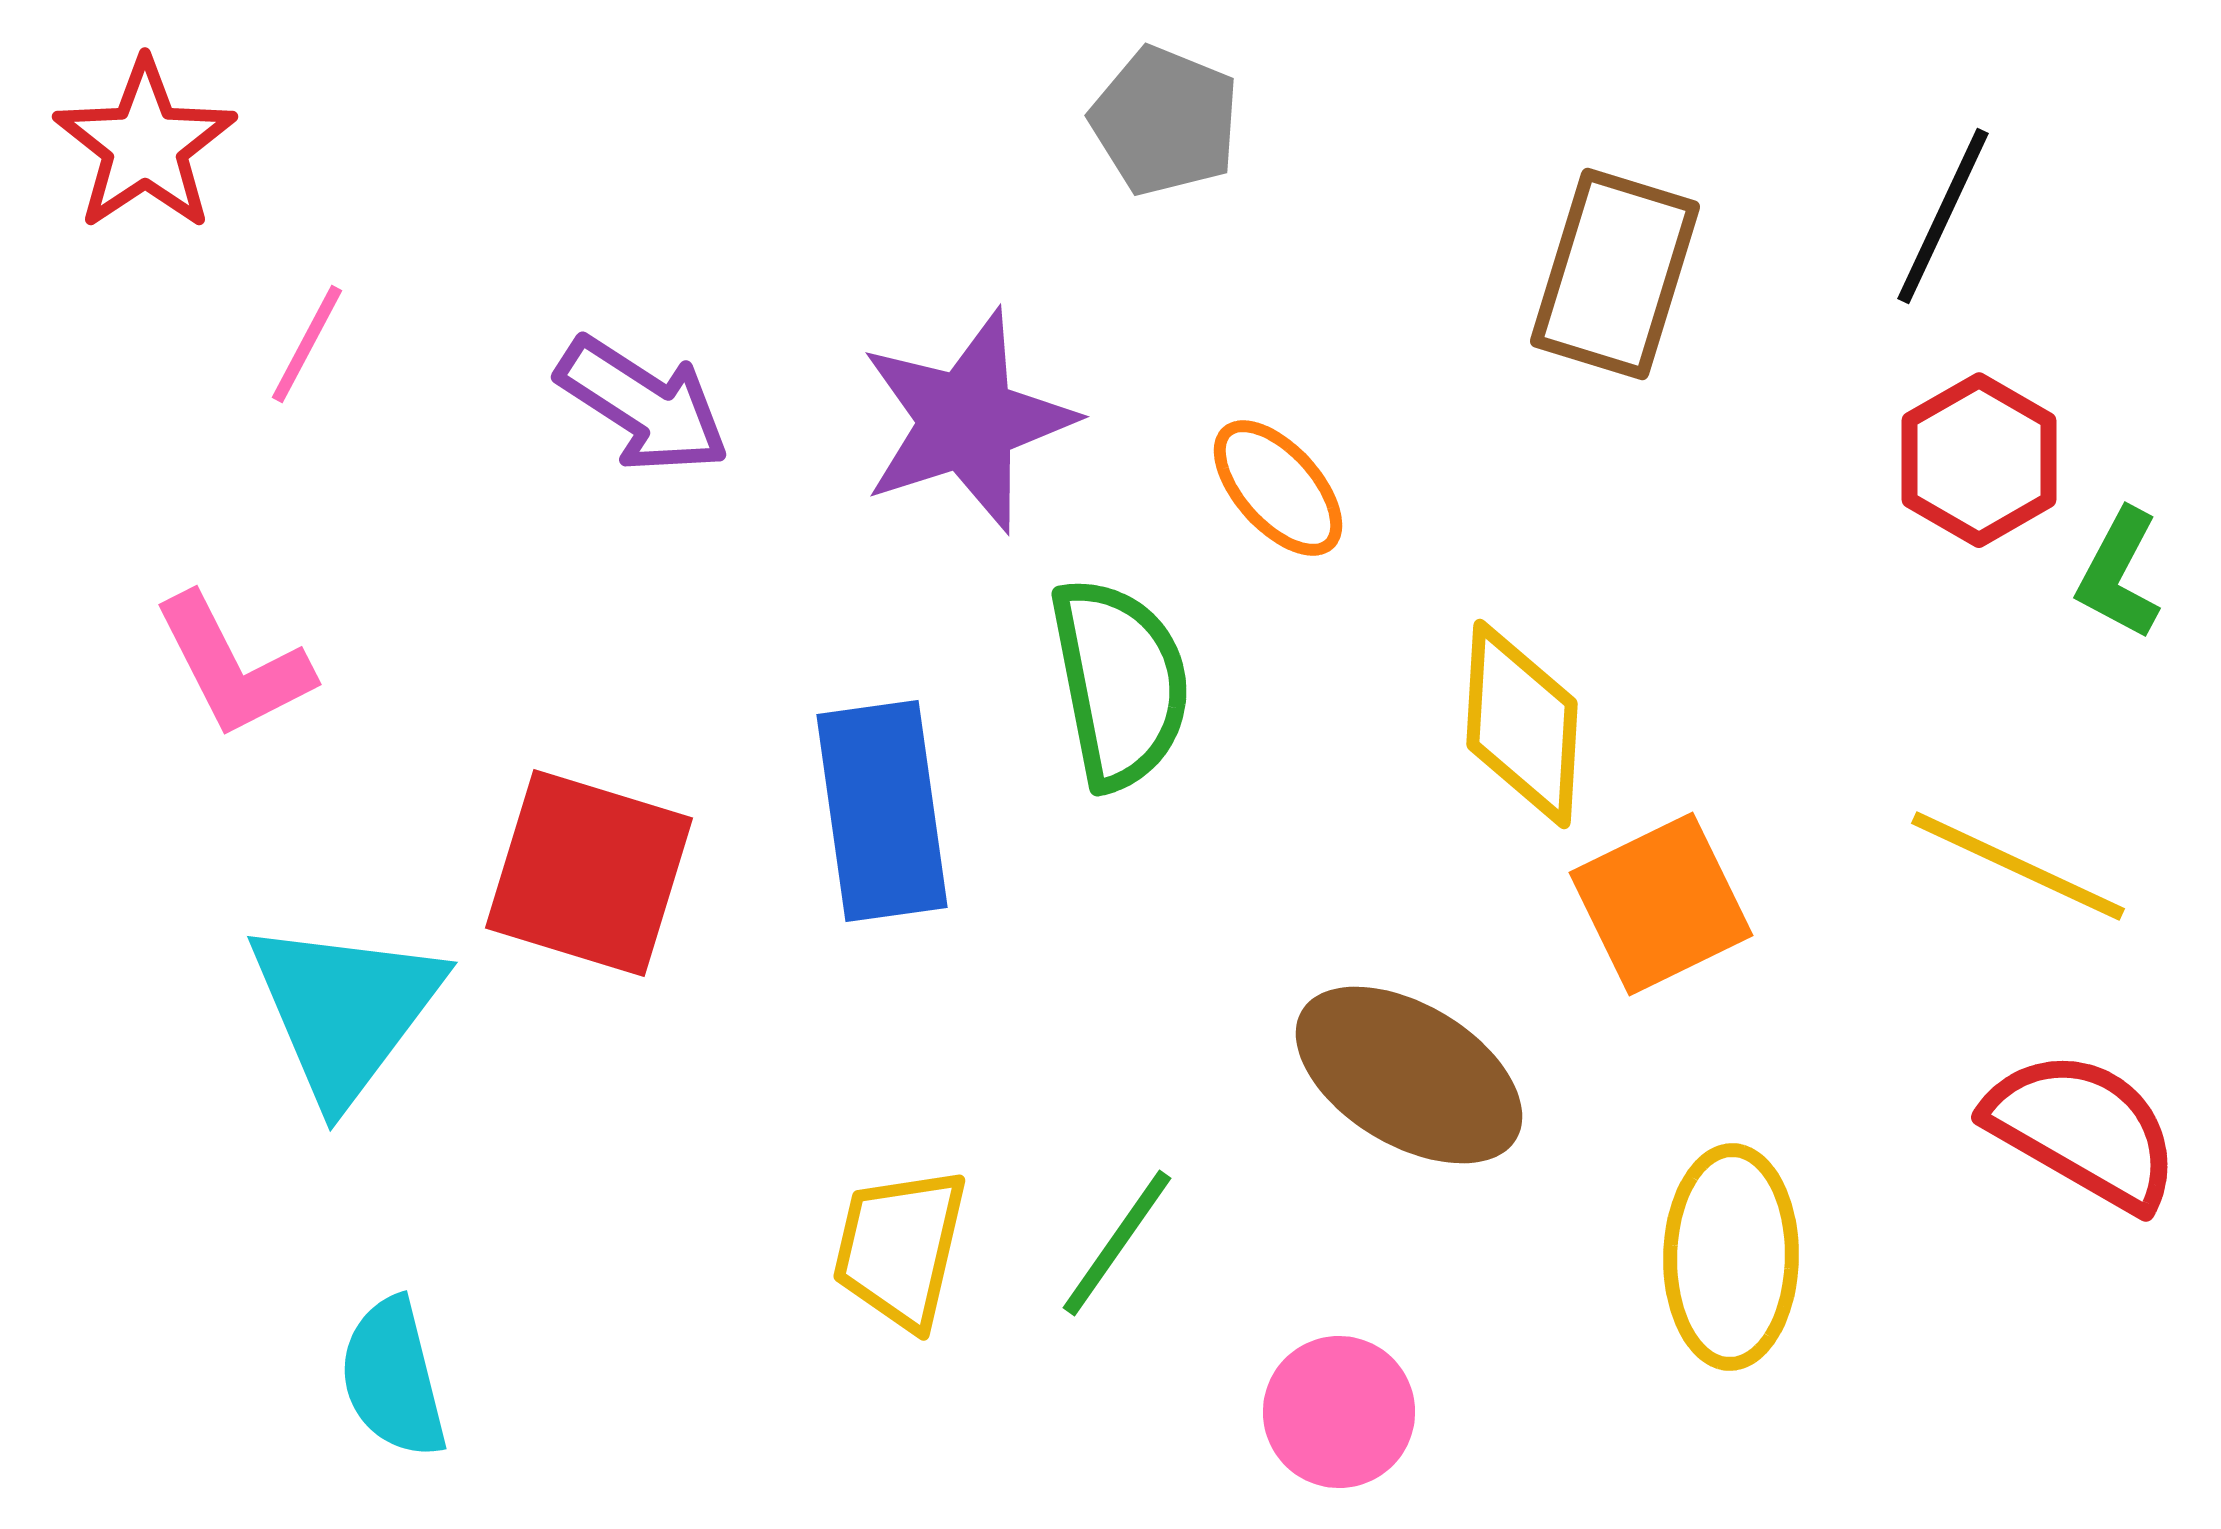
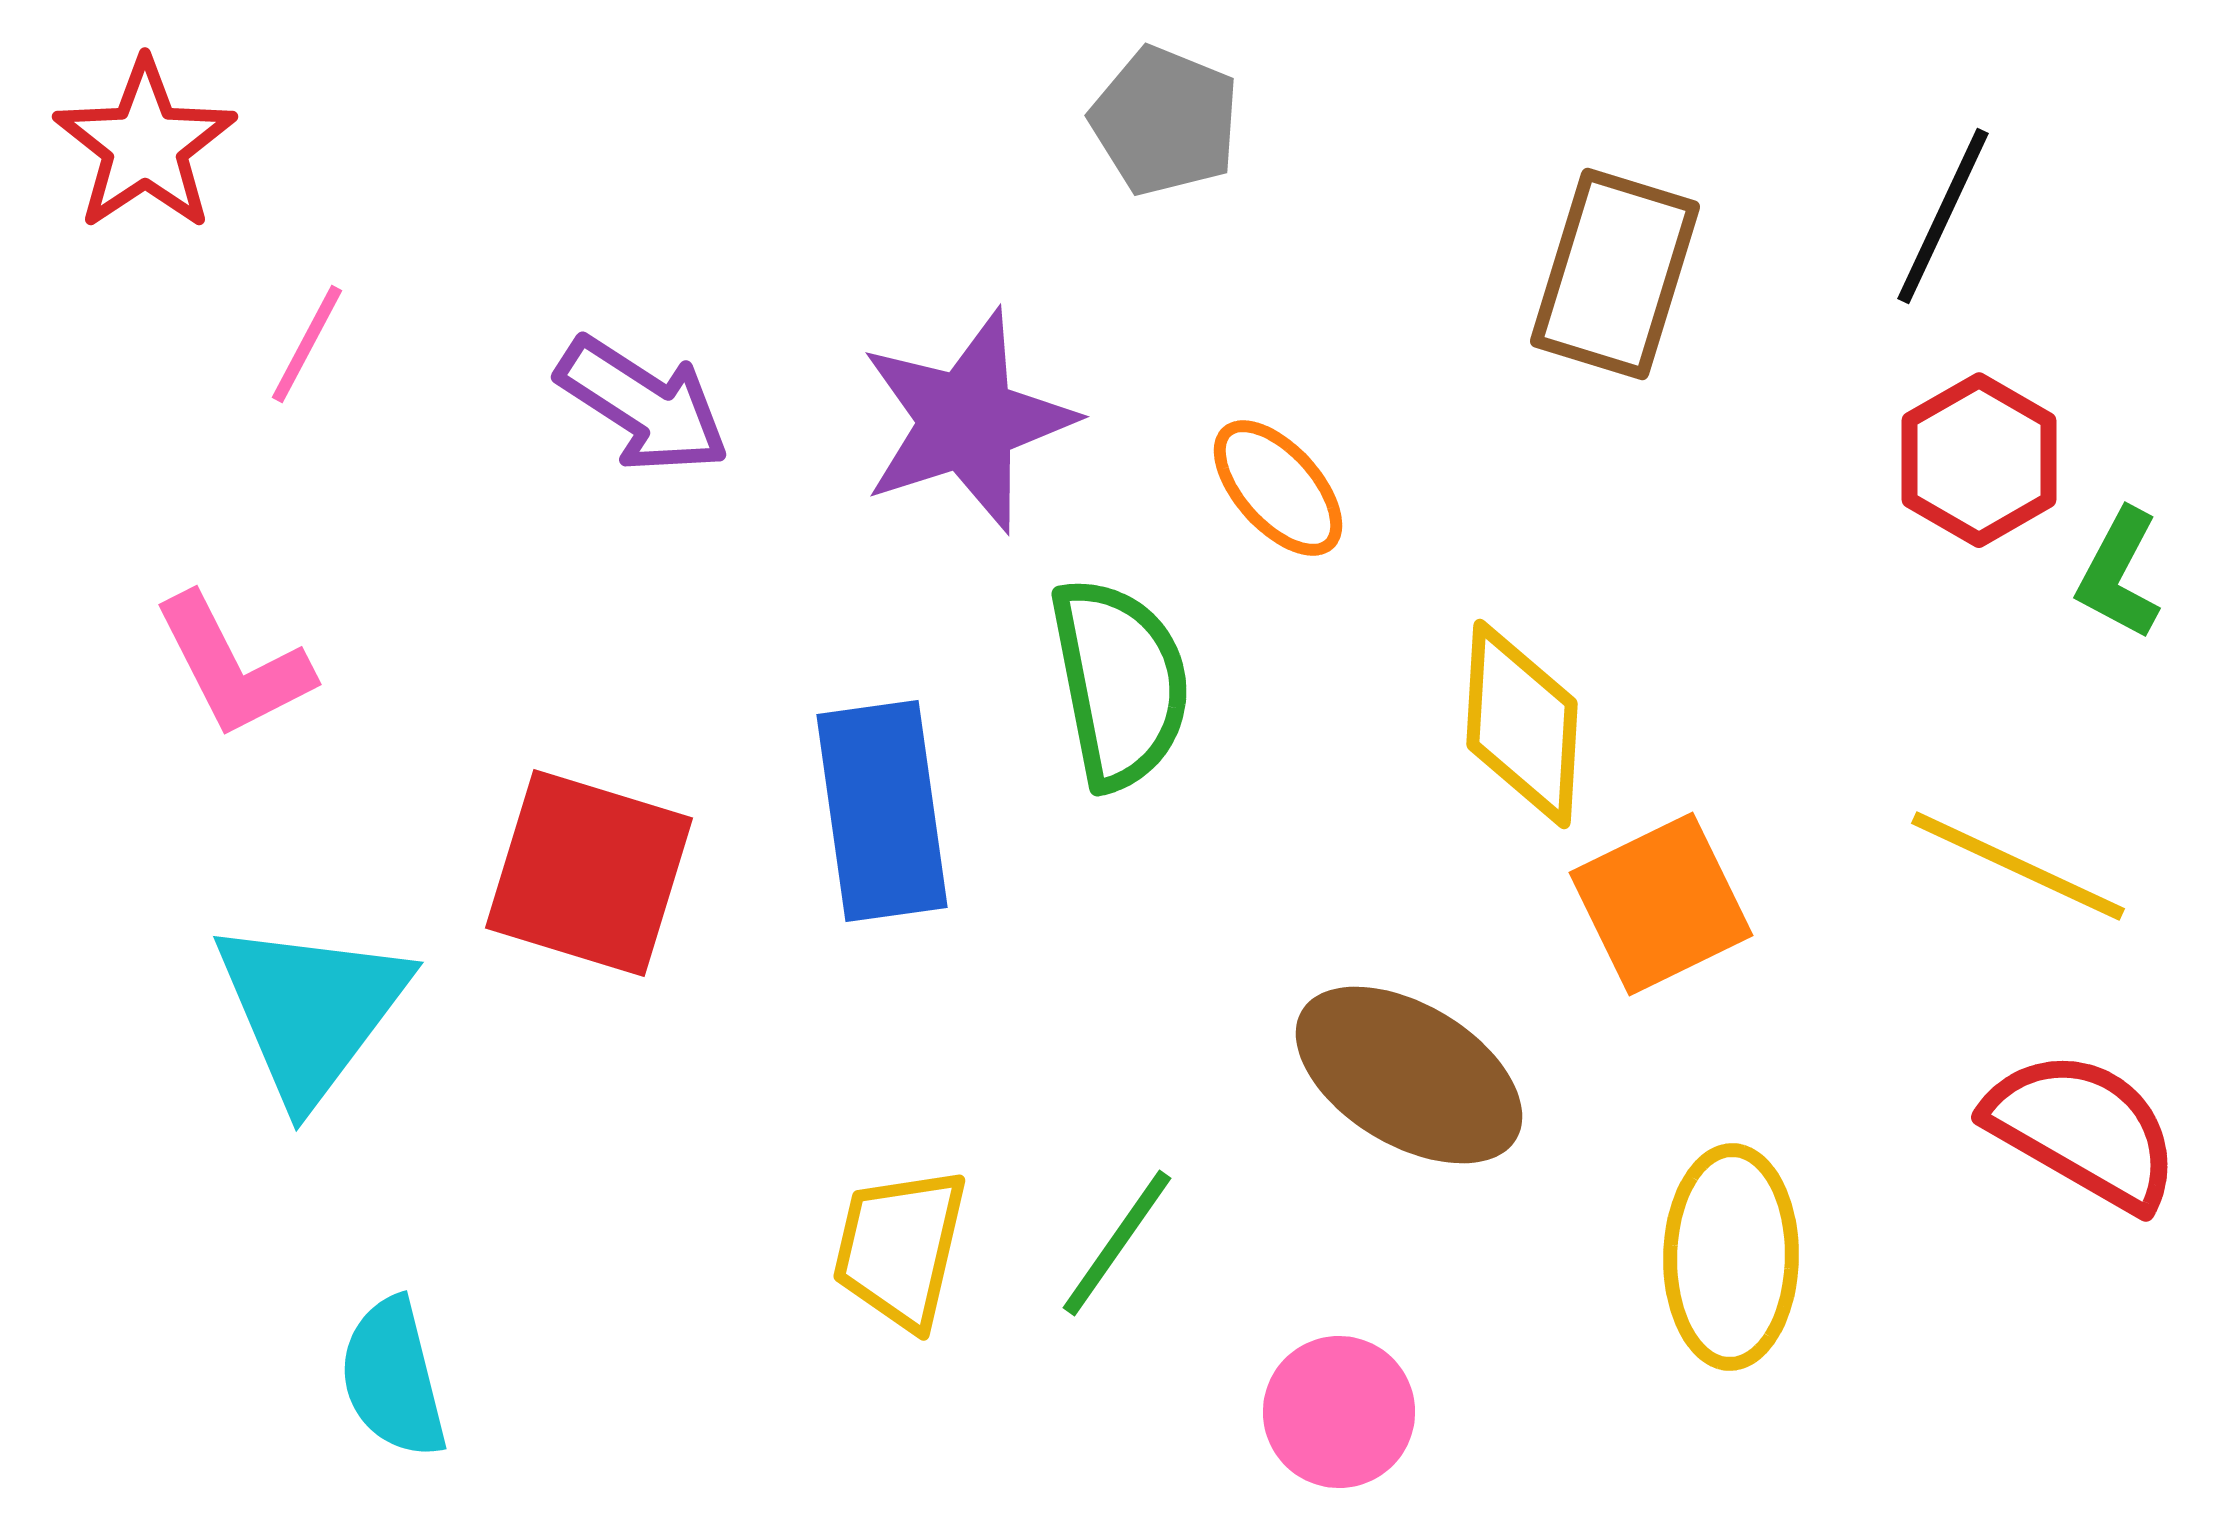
cyan triangle: moved 34 px left
